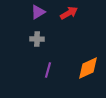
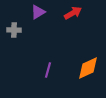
red arrow: moved 4 px right
gray cross: moved 23 px left, 9 px up
